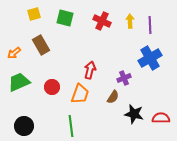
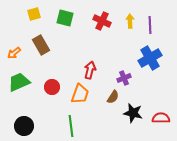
black star: moved 1 px left, 1 px up
